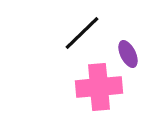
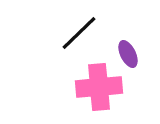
black line: moved 3 px left
